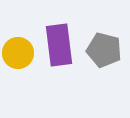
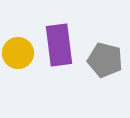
gray pentagon: moved 1 px right, 10 px down
